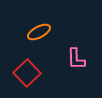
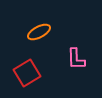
red square: rotated 12 degrees clockwise
